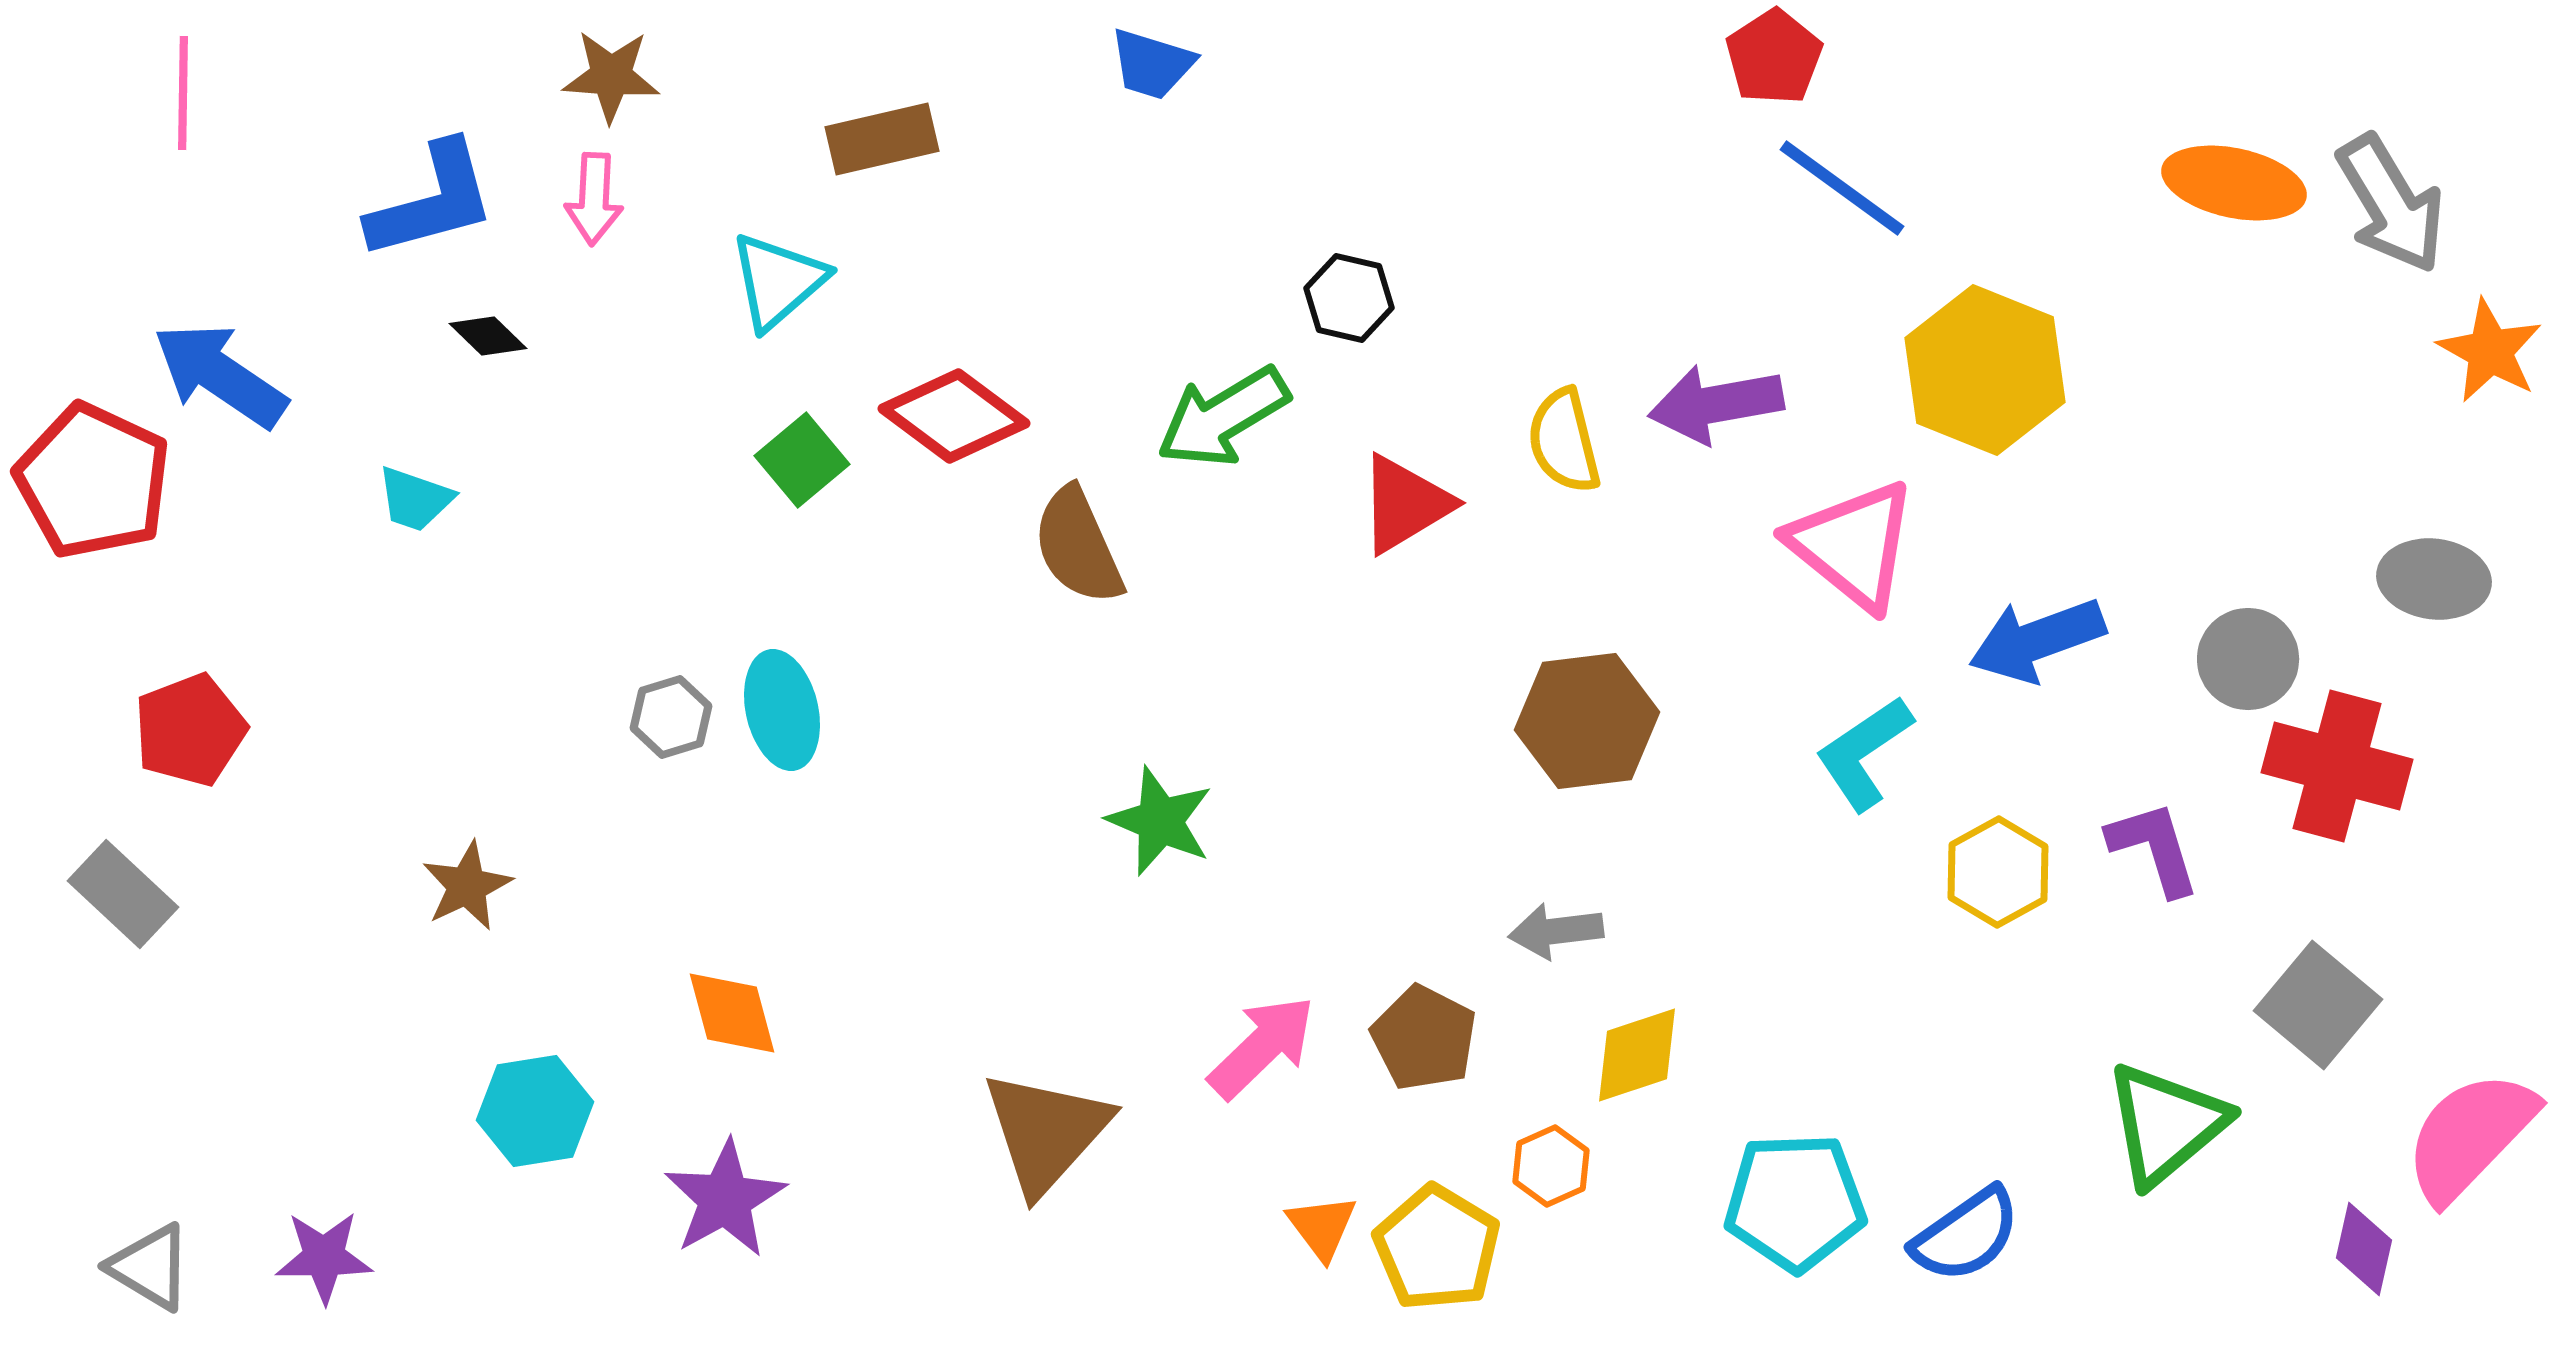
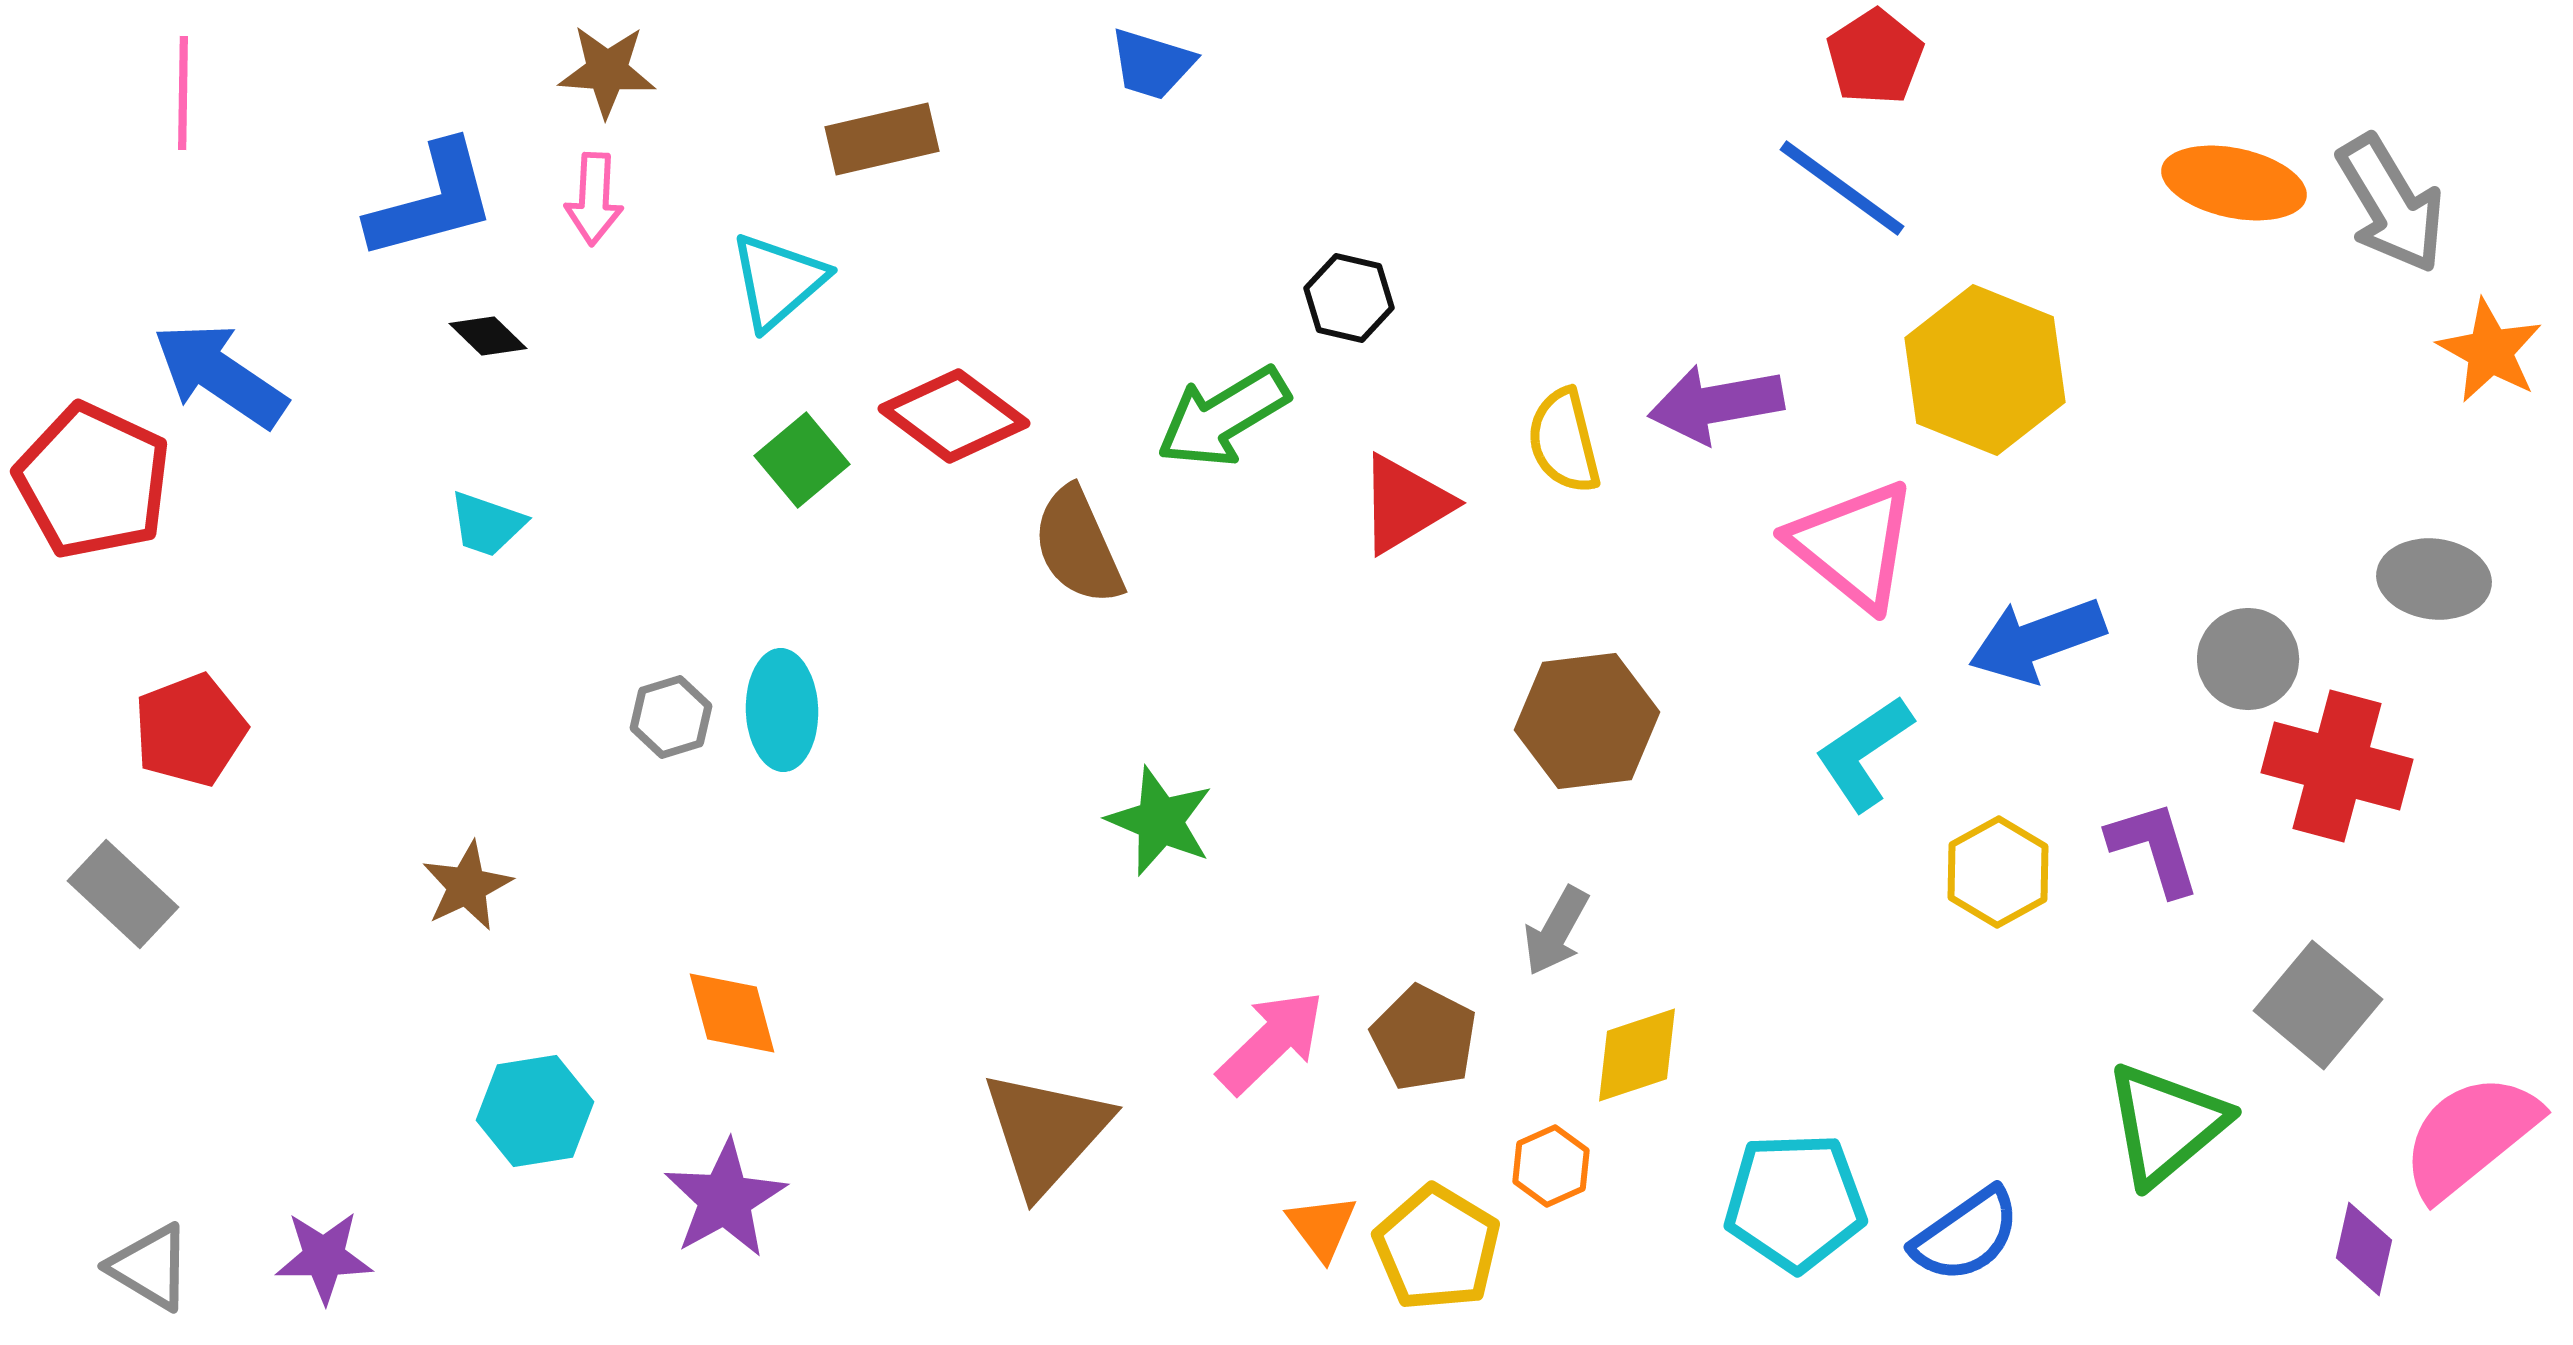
red pentagon at (1774, 57): moved 101 px right
brown star at (611, 76): moved 4 px left, 5 px up
cyan trapezoid at (415, 499): moved 72 px right, 25 px down
cyan ellipse at (782, 710): rotated 11 degrees clockwise
gray arrow at (1556, 931): rotated 54 degrees counterclockwise
pink arrow at (1262, 1047): moved 9 px right, 5 px up
pink semicircle at (2470, 1136): rotated 7 degrees clockwise
